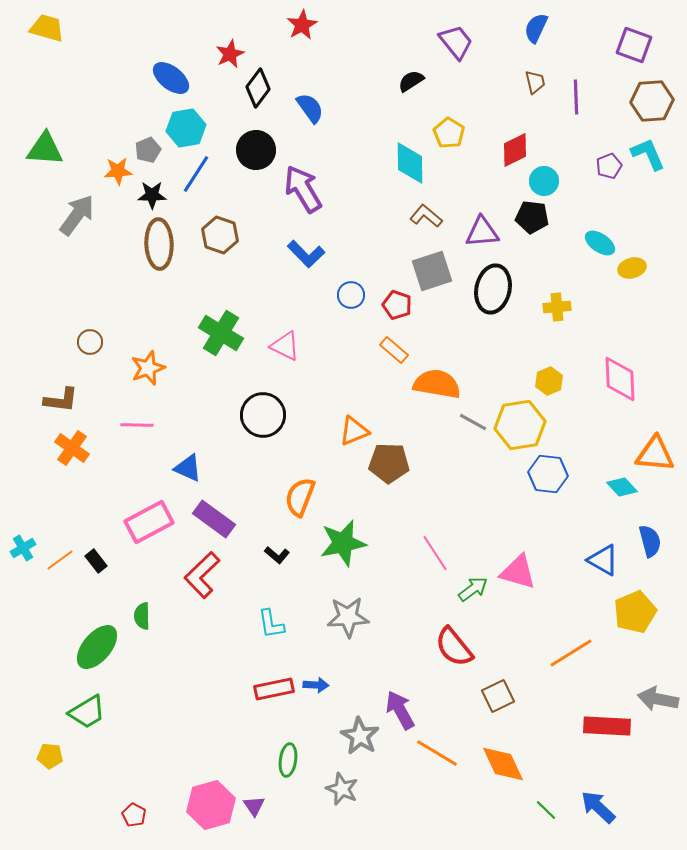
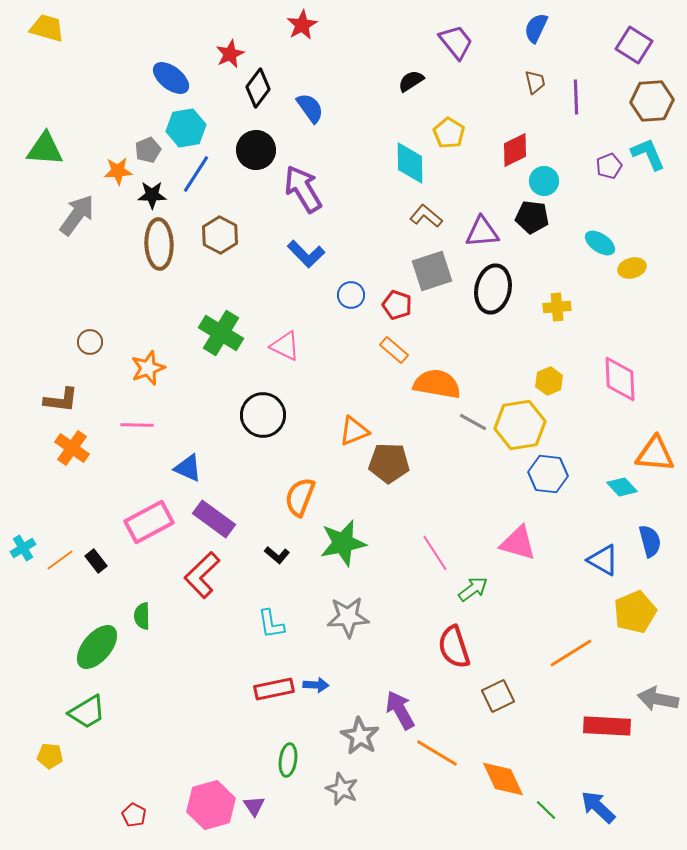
purple square at (634, 45): rotated 12 degrees clockwise
brown hexagon at (220, 235): rotated 9 degrees clockwise
pink triangle at (518, 572): moved 29 px up
red semicircle at (454, 647): rotated 21 degrees clockwise
orange diamond at (503, 764): moved 15 px down
